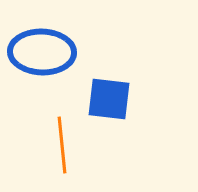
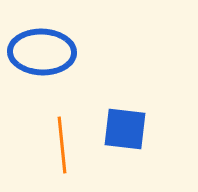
blue square: moved 16 px right, 30 px down
